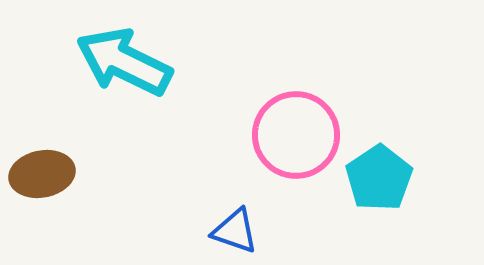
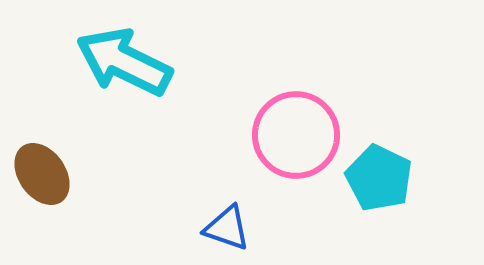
brown ellipse: rotated 66 degrees clockwise
cyan pentagon: rotated 12 degrees counterclockwise
blue triangle: moved 8 px left, 3 px up
